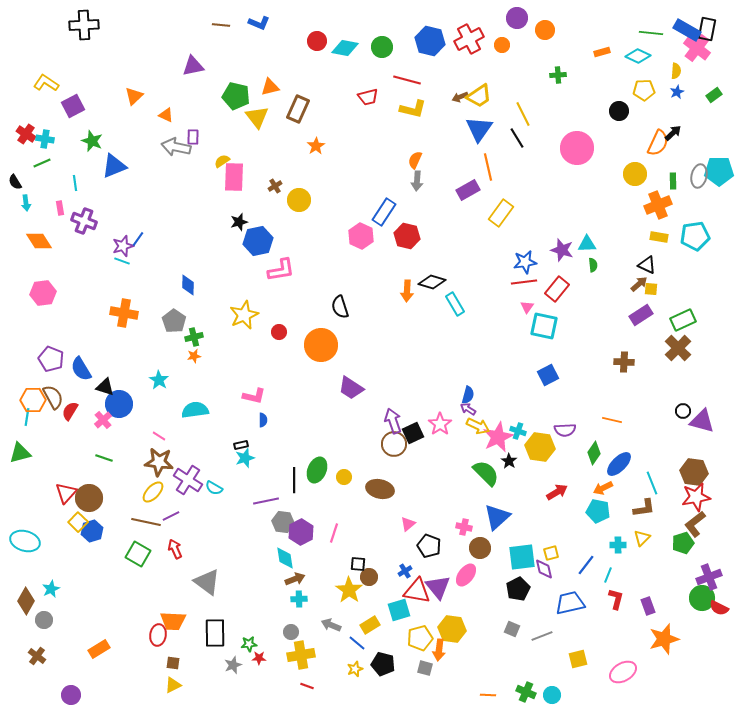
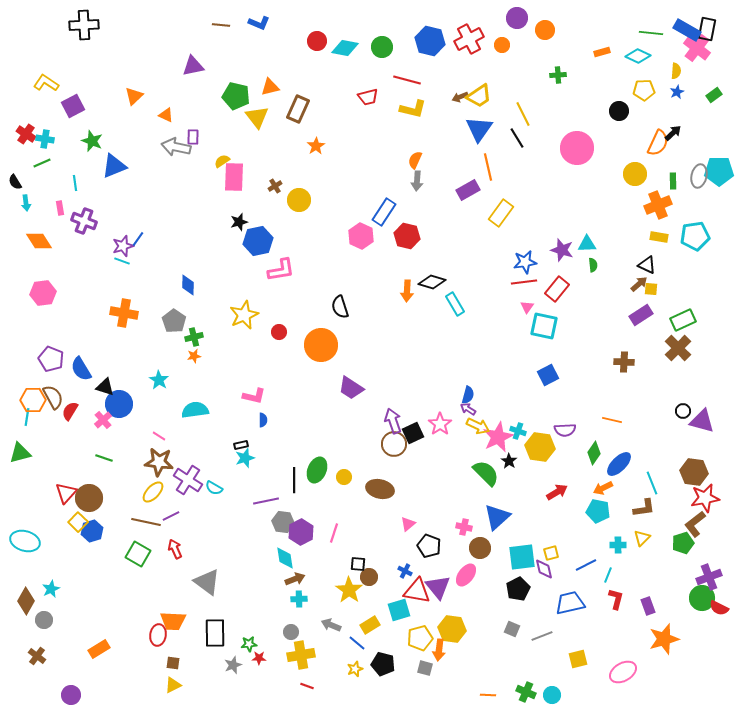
red star at (696, 497): moved 9 px right, 1 px down
blue line at (586, 565): rotated 25 degrees clockwise
blue cross at (405, 571): rotated 32 degrees counterclockwise
